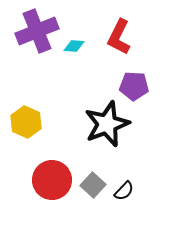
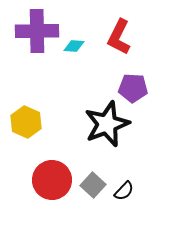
purple cross: rotated 21 degrees clockwise
purple pentagon: moved 1 px left, 2 px down
